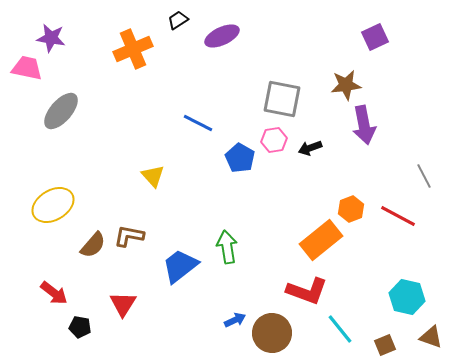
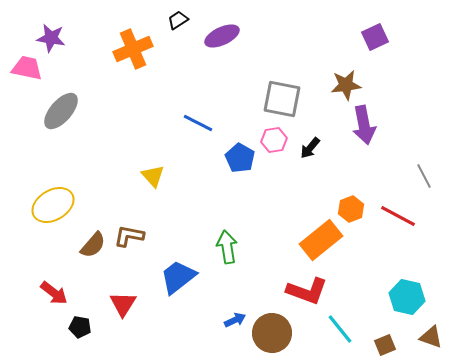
black arrow: rotated 30 degrees counterclockwise
blue trapezoid: moved 2 px left, 11 px down
